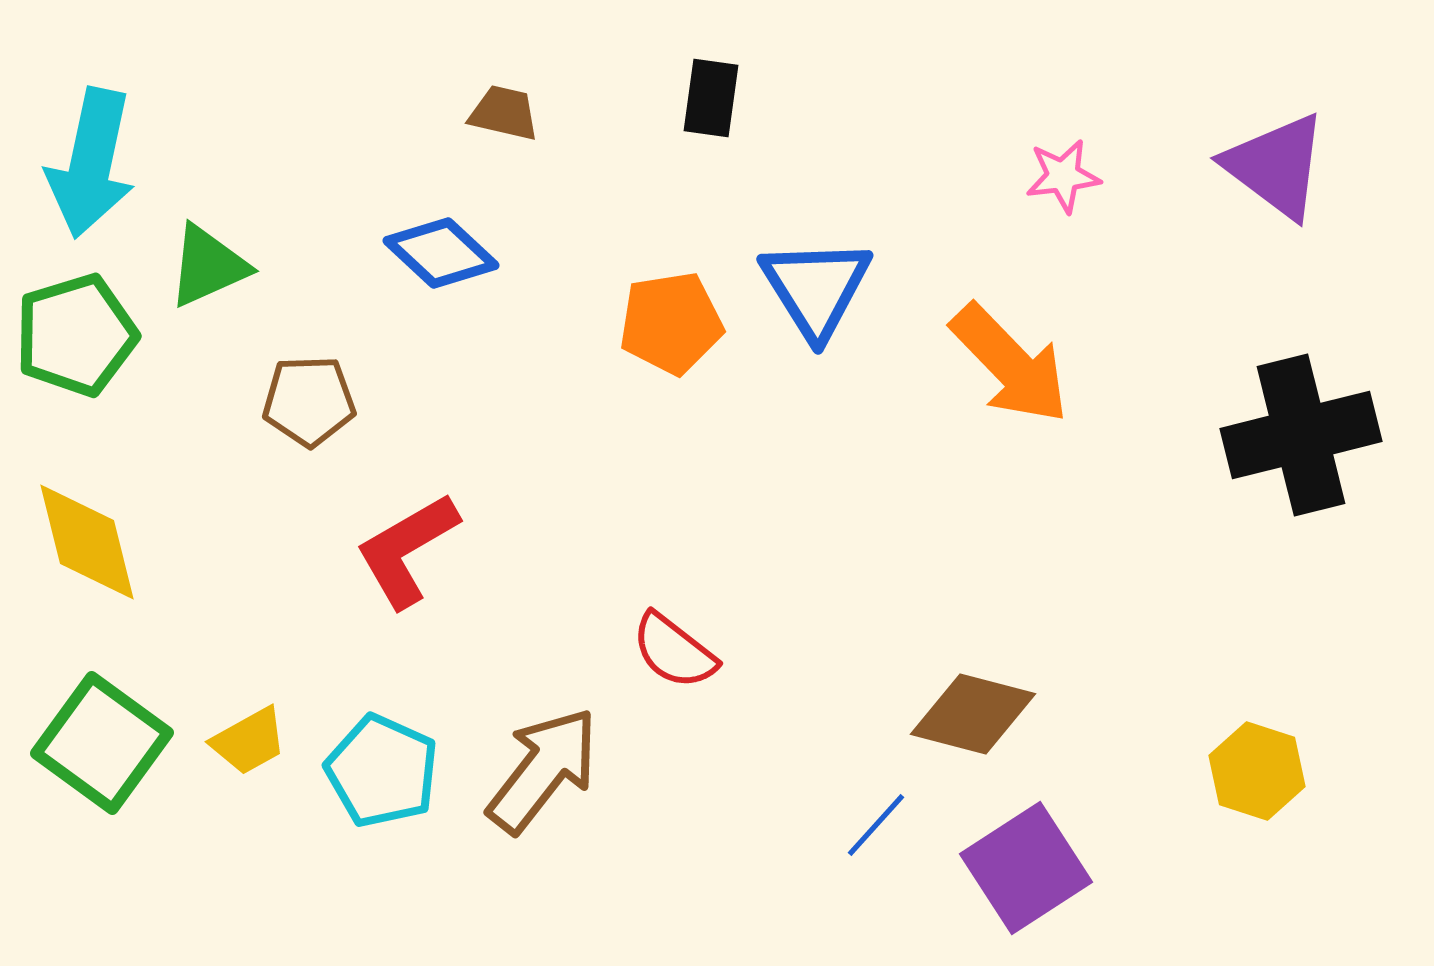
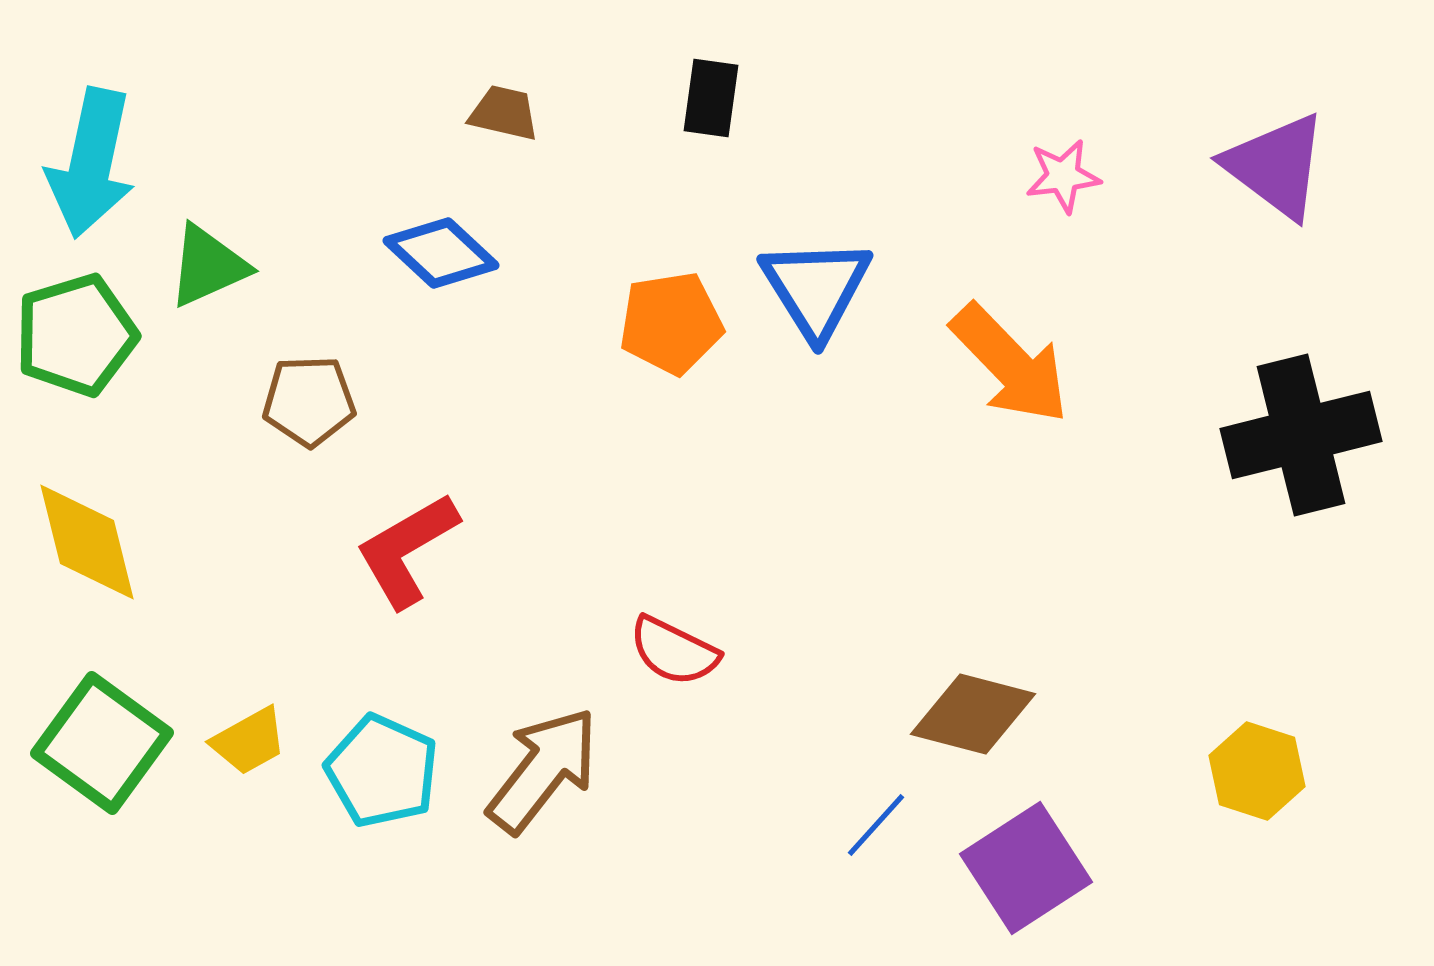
red semicircle: rotated 12 degrees counterclockwise
